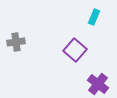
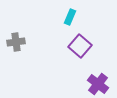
cyan rectangle: moved 24 px left
purple square: moved 5 px right, 4 px up
